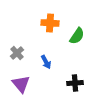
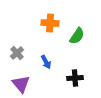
black cross: moved 5 px up
